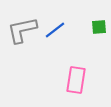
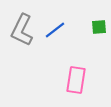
gray L-shape: rotated 52 degrees counterclockwise
